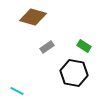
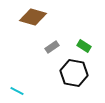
gray rectangle: moved 5 px right
